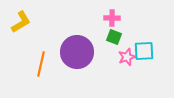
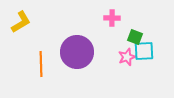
green square: moved 21 px right
orange line: rotated 15 degrees counterclockwise
